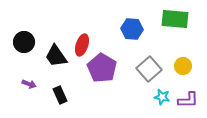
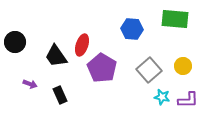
black circle: moved 9 px left
gray square: moved 1 px down
purple arrow: moved 1 px right
